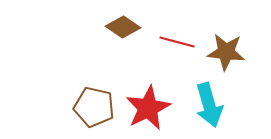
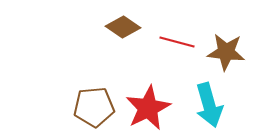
brown pentagon: rotated 18 degrees counterclockwise
